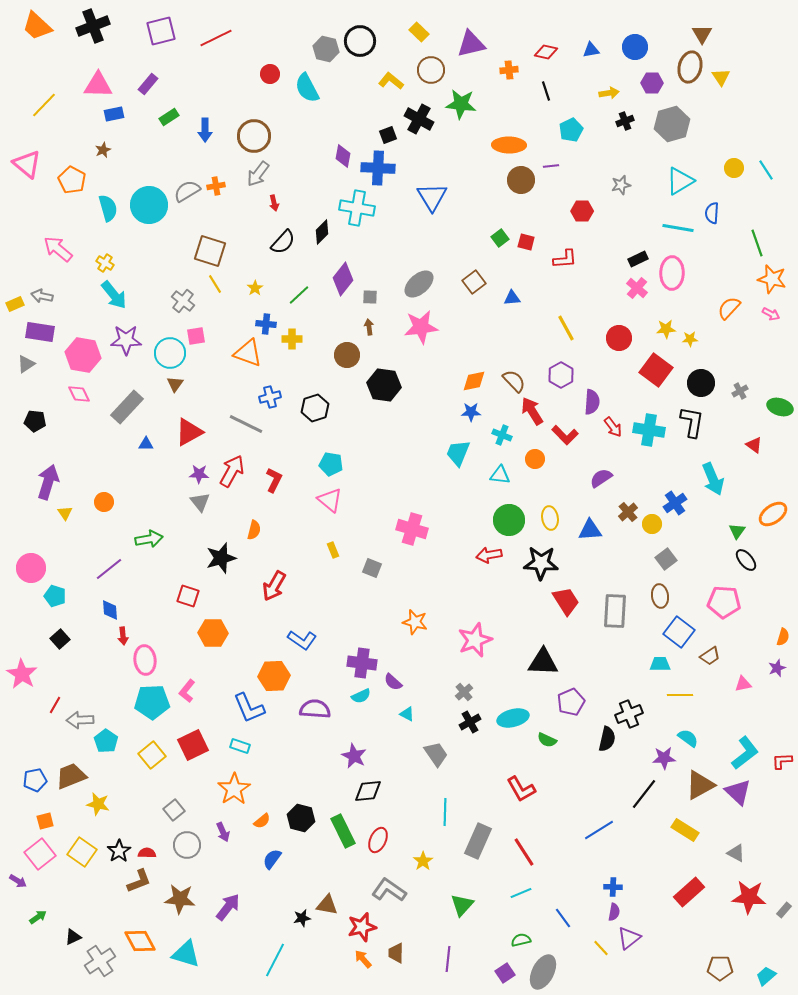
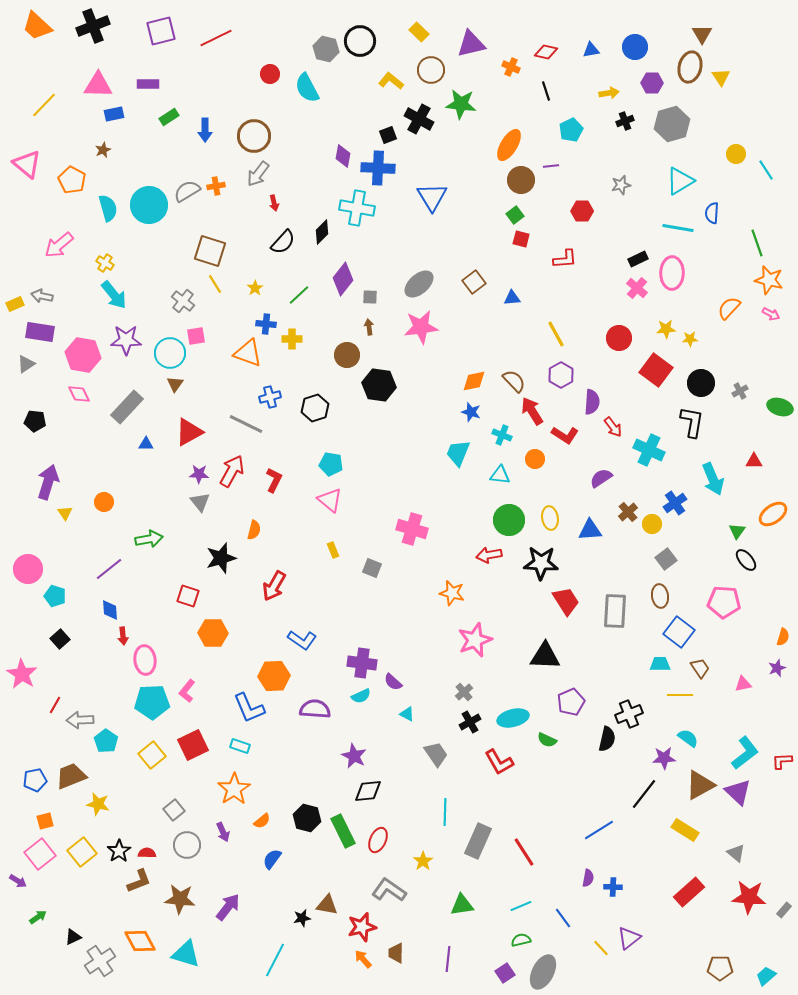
orange cross at (509, 70): moved 2 px right, 3 px up; rotated 30 degrees clockwise
purple rectangle at (148, 84): rotated 50 degrees clockwise
orange ellipse at (509, 145): rotated 60 degrees counterclockwise
yellow circle at (734, 168): moved 2 px right, 14 px up
green square at (500, 238): moved 15 px right, 23 px up
red square at (526, 242): moved 5 px left, 3 px up
pink arrow at (58, 249): moved 1 px right, 4 px up; rotated 80 degrees counterclockwise
orange star at (772, 279): moved 3 px left, 1 px down
yellow line at (566, 328): moved 10 px left, 6 px down
black hexagon at (384, 385): moved 5 px left
blue star at (471, 412): rotated 18 degrees clockwise
cyan cross at (649, 430): moved 20 px down; rotated 16 degrees clockwise
red L-shape at (565, 435): rotated 12 degrees counterclockwise
red triangle at (754, 445): moved 16 px down; rotated 36 degrees counterclockwise
pink circle at (31, 568): moved 3 px left, 1 px down
orange star at (415, 622): moved 37 px right, 29 px up
brown trapezoid at (710, 656): moved 10 px left, 12 px down; rotated 90 degrees counterclockwise
black triangle at (543, 662): moved 2 px right, 6 px up
red L-shape at (521, 789): moved 22 px left, 27 px up
black hexagon at (301, 818): moved 6 px right
yellow square at (82, 852): rotated 16 degrees clockwise
gray triangle at (736, 853): rotated 12 degrees clockwise
cyan line at (521, 893): moved 13 px down
green triangle at (462, 905): rotated 40 degrees clockwise
purple semicircle at (614, 912): moved 26 px left, 34 px up
